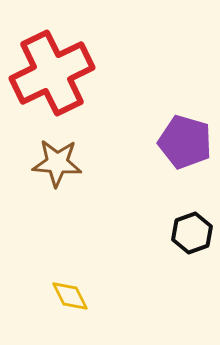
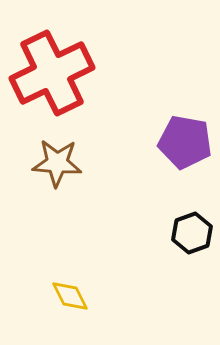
purple pentagon: rotated 6 degrees counterclockwise
